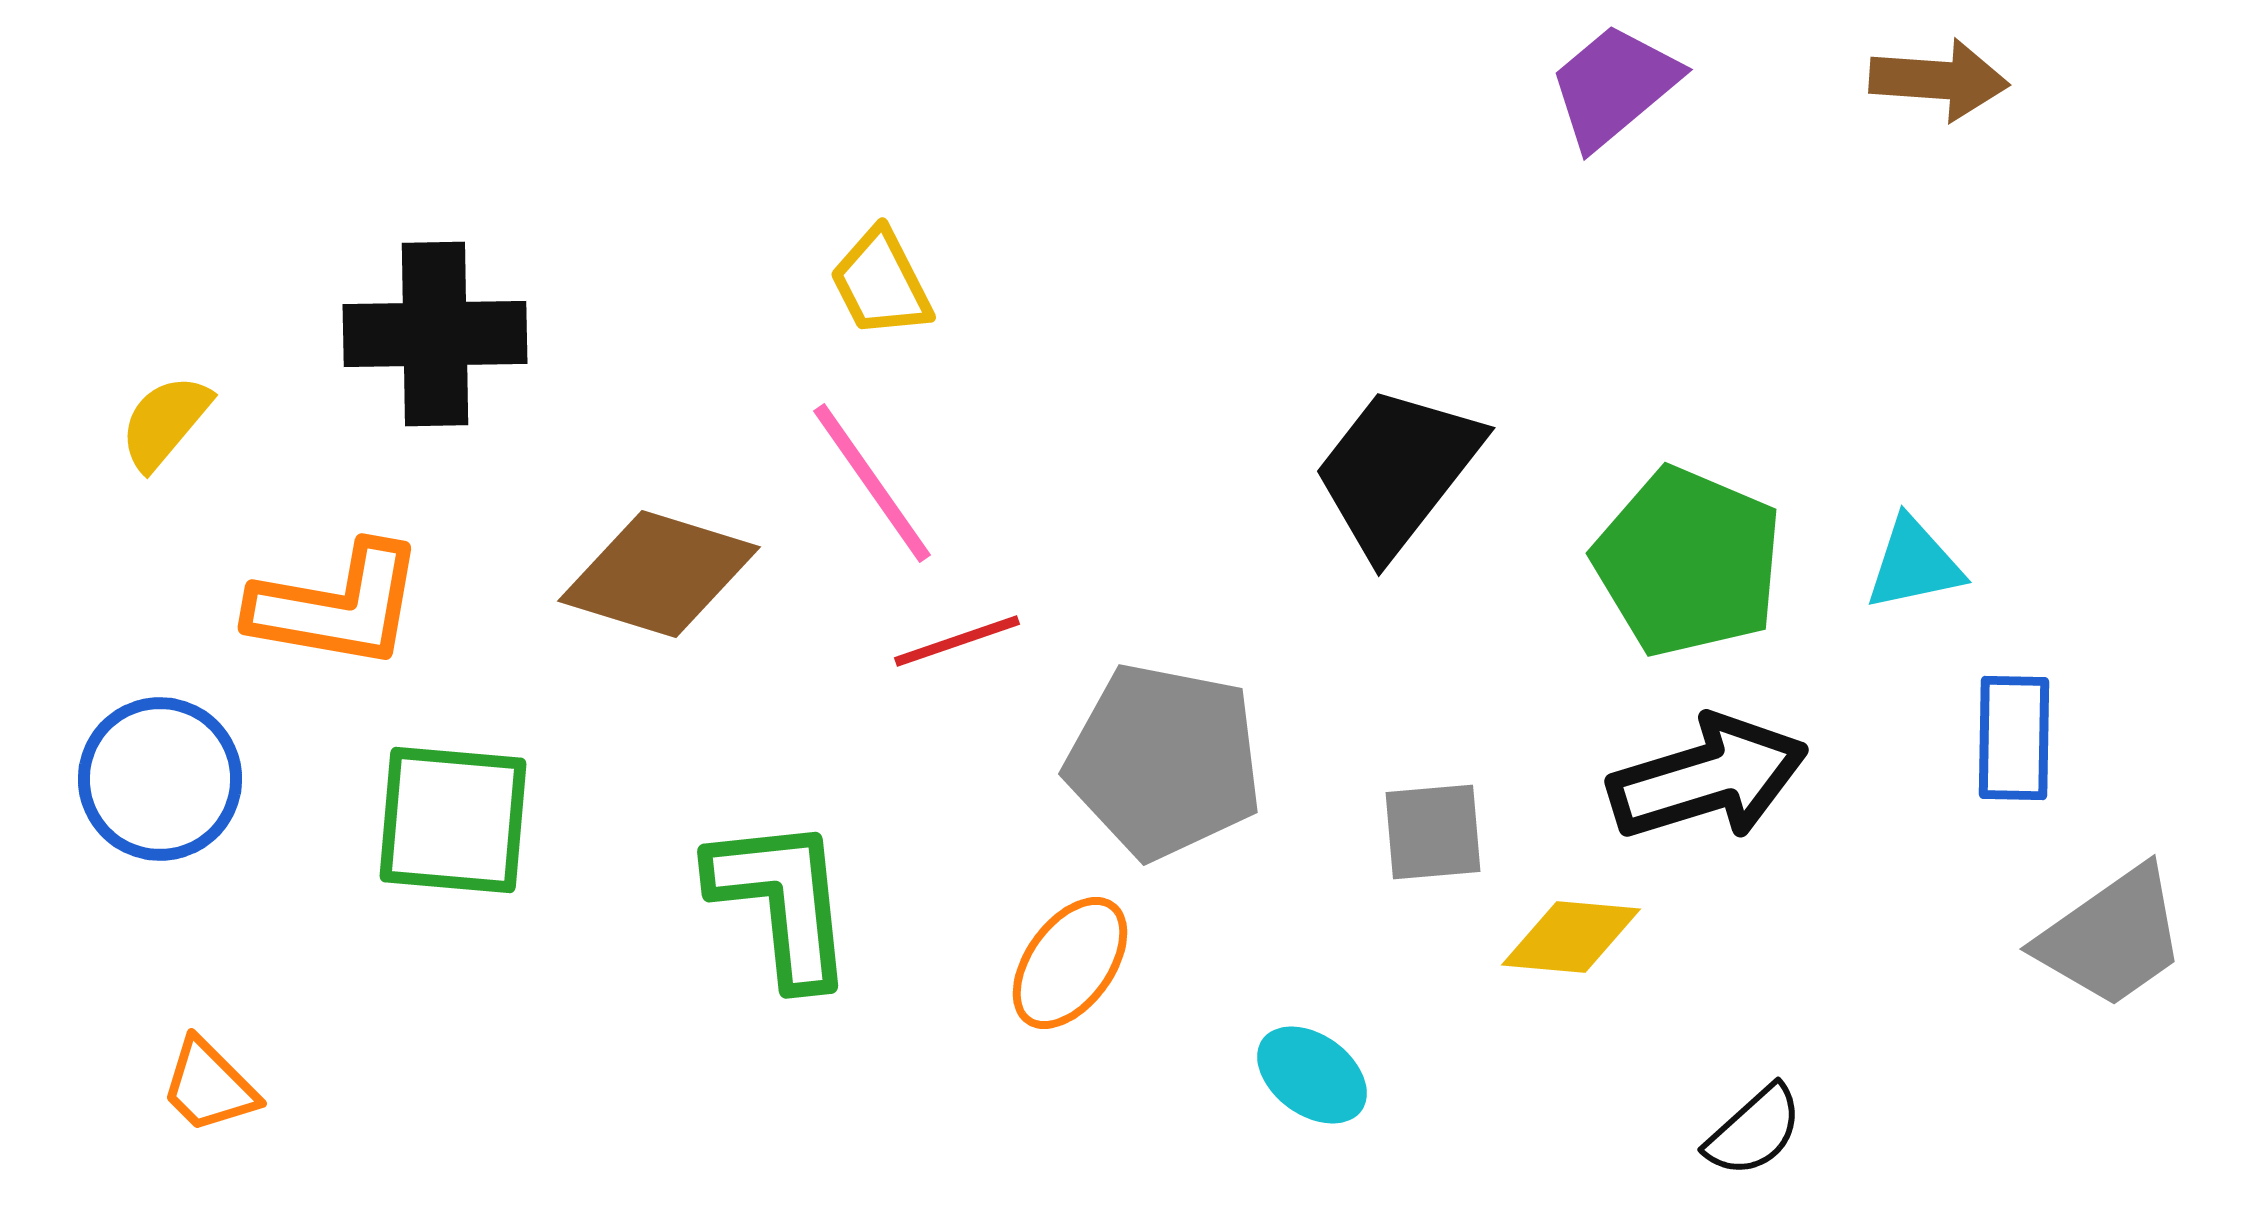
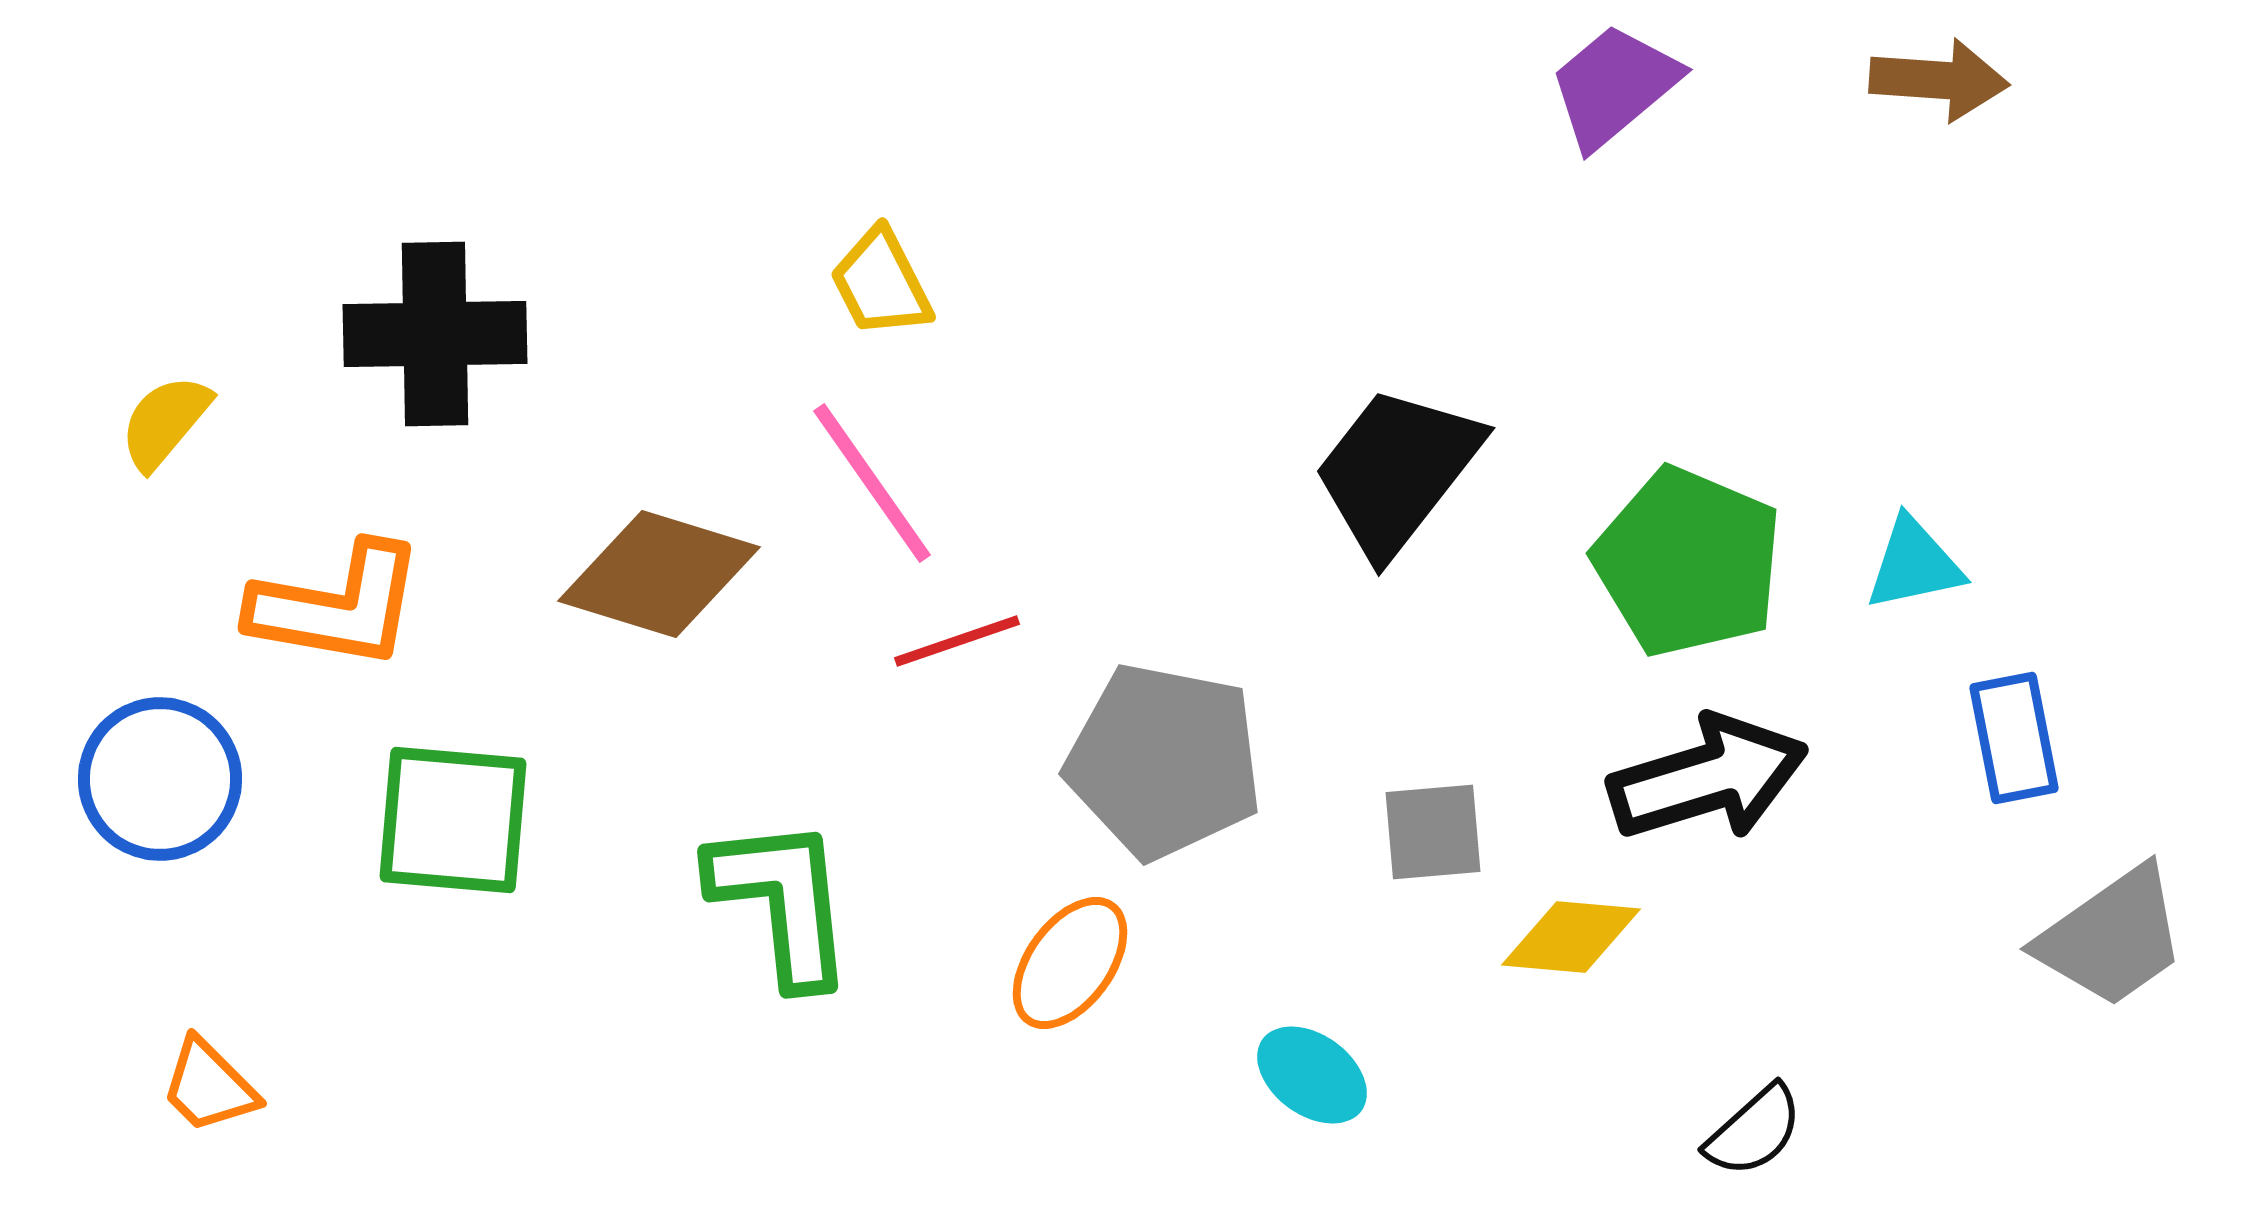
blue rectangle: rotated 12 degrees counterclockwise
